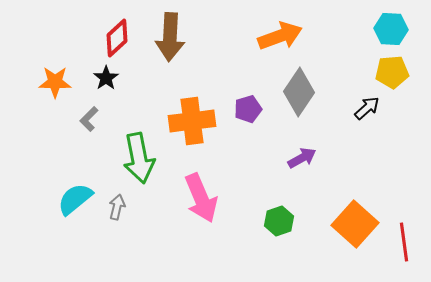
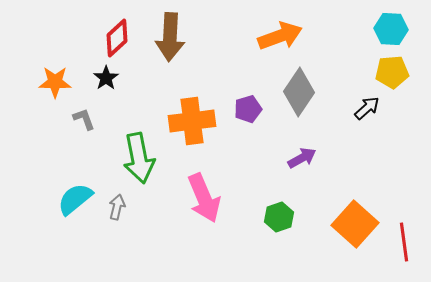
gray L-shape: moved 5 px left; rotated 115 degrees clockwise
pink arrow: moved 3 px right
green hexagon: moved 4 px up
